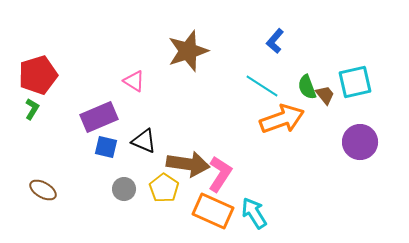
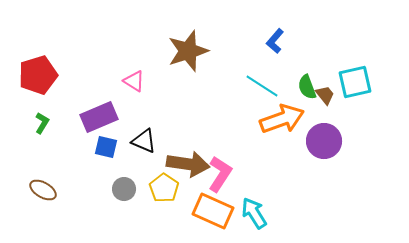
green L-shape: moved 10 px right, 14 px down
purple circle: moved 36 px left, 1 px up
